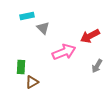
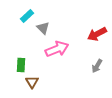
cyan rectangle: rotated 32 degrees counterclockwise
red arrow: moved 7 px right, 2 px up
pink arrow: moved 7 px left, 3 px up
green rectangle: moved 2 px up
brown triangle: rotated 32 degrees counterclockwise
